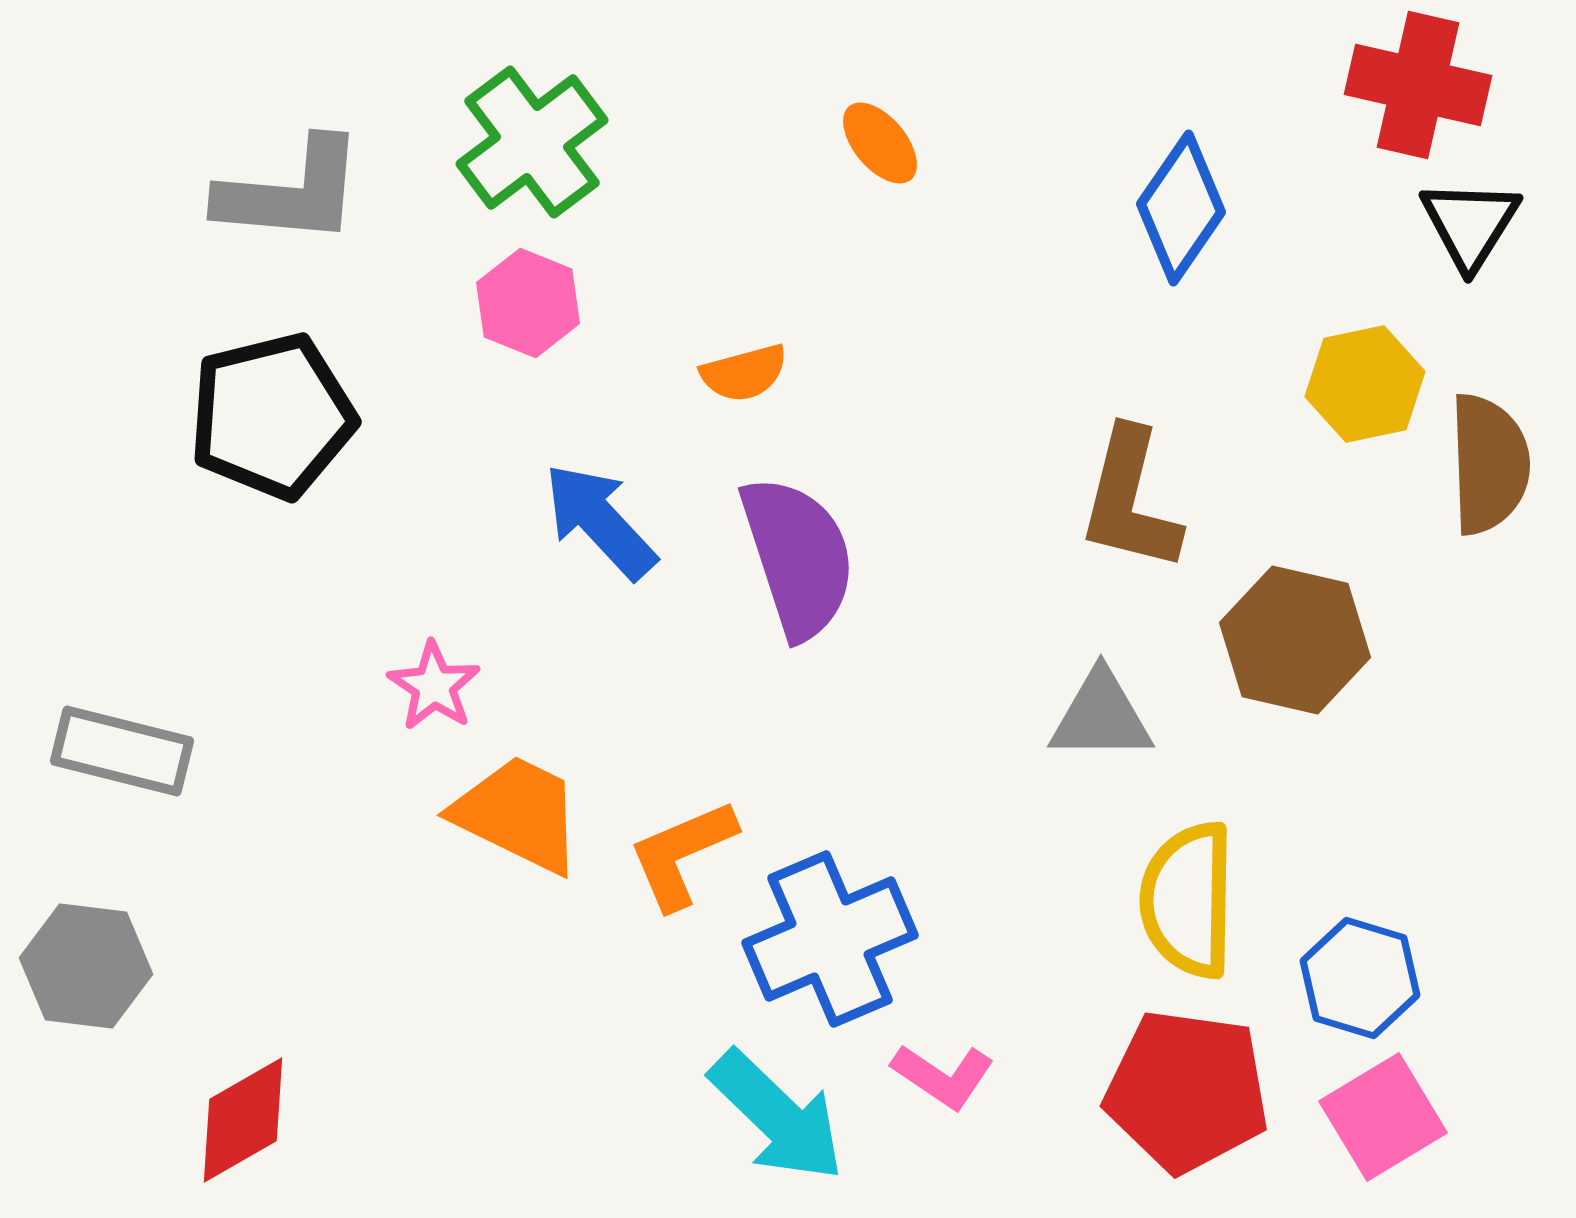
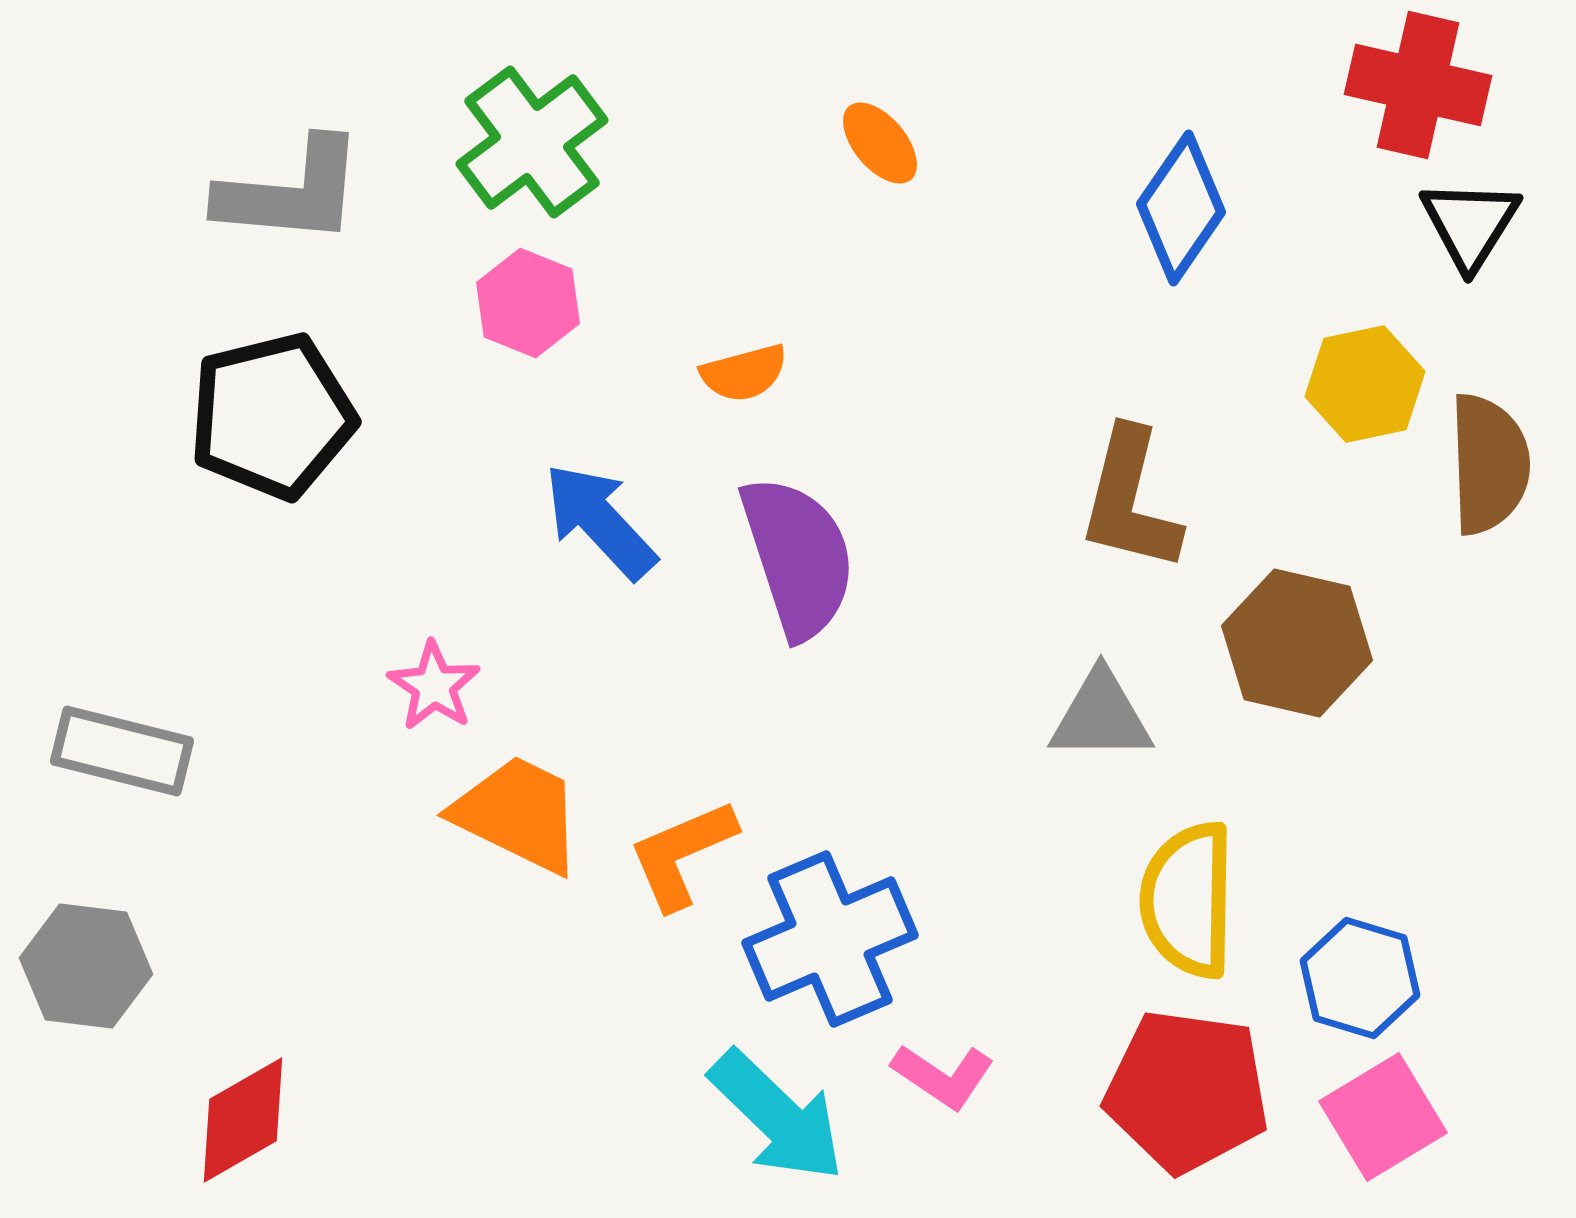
brown hexagon: moved 2 px right, 3 px down
